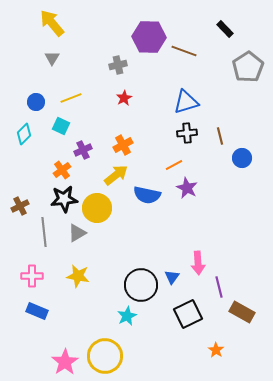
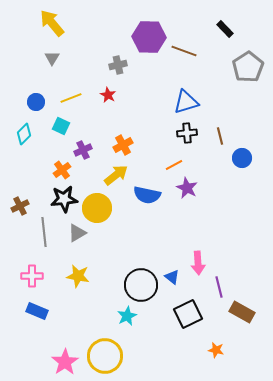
red star at (124, 98): moved 16 px left, 3 px up; rotated 14 degrees counterclockwise
blue triangle at (172, 277): rotated 28 degrees counterclockwise
orange star at (216, 350): rotated 21 degrees counterclockwise
